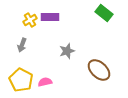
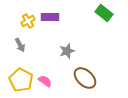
yellow cross: moved 2 px left, 1 px down
gray arrow: moved 2 px left; rotated 48 degrees counterclockwise
brown ellipse: moved 14 px left, 8 px down
pink semicircle: moved 1 px up; rotated 48 degrees clockwise
